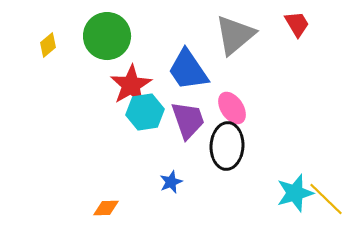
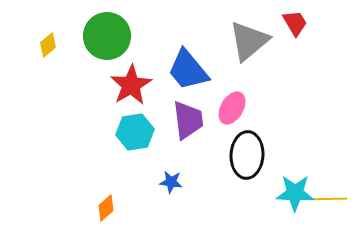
red trapezoid: moved 2 px left, 1 px up
gray triangle: moved 14 px right, 6 px down
blue trapezoid: rotated 6 degrees counterclockwise
pink ellipse: rotated 64 degrees clockwise
cyan hexagon: moved 10 px left, 20 px down
purple trapezoid: rotated 12 degrees clockwise
black ellipse: moved 20 px right, 9 px down
blue star: rotated 30 degrees clockwise
cyan star: rotated 18 degrees clockwise
yellow line: rotated 45 degrees counterclockwise
orange diamond: rotated 40 degrees counterclockwise
